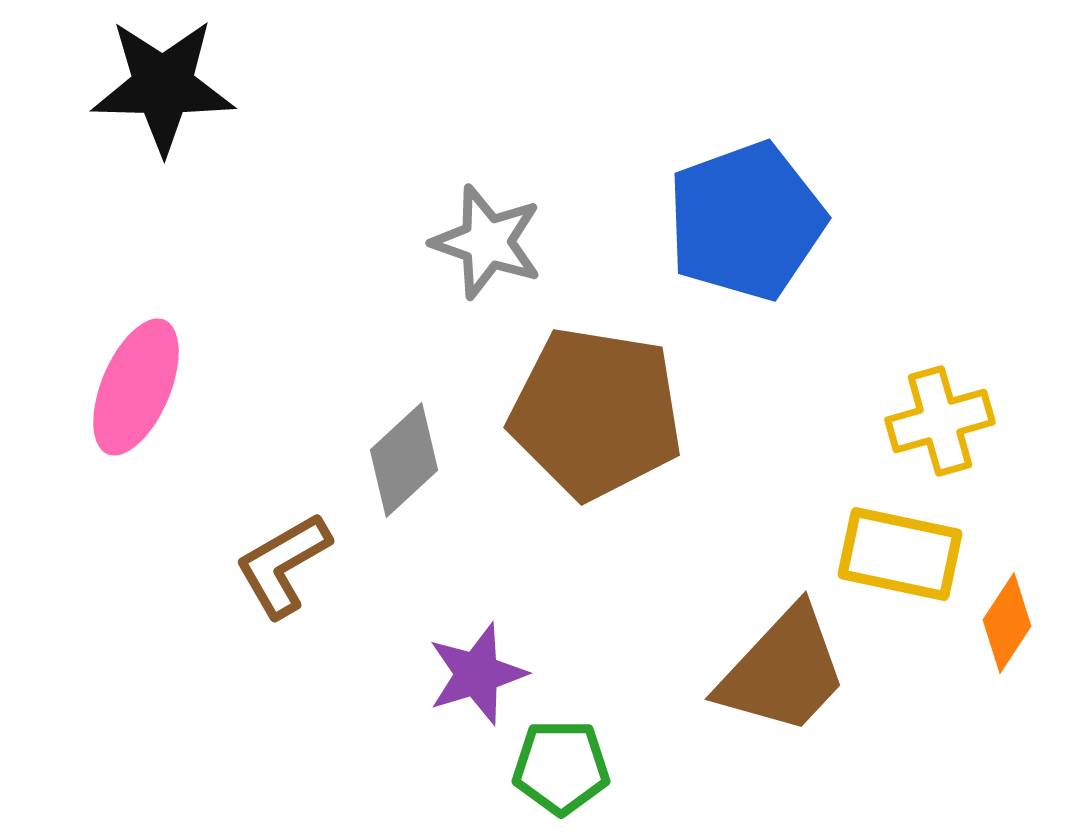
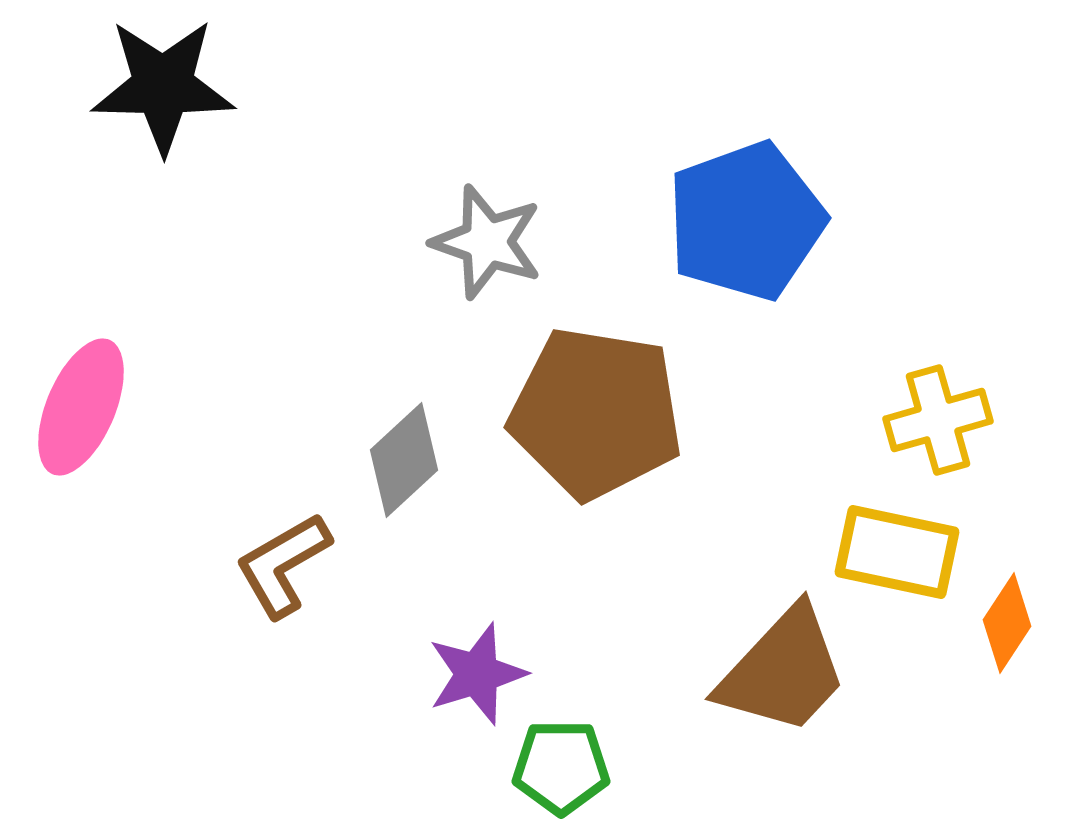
pink ellipse: moved 55 px left, 20 px down
yellow cross: moved 2 px left, 1 px up
yellow rectangle: moved 3 px left, 2 px up
